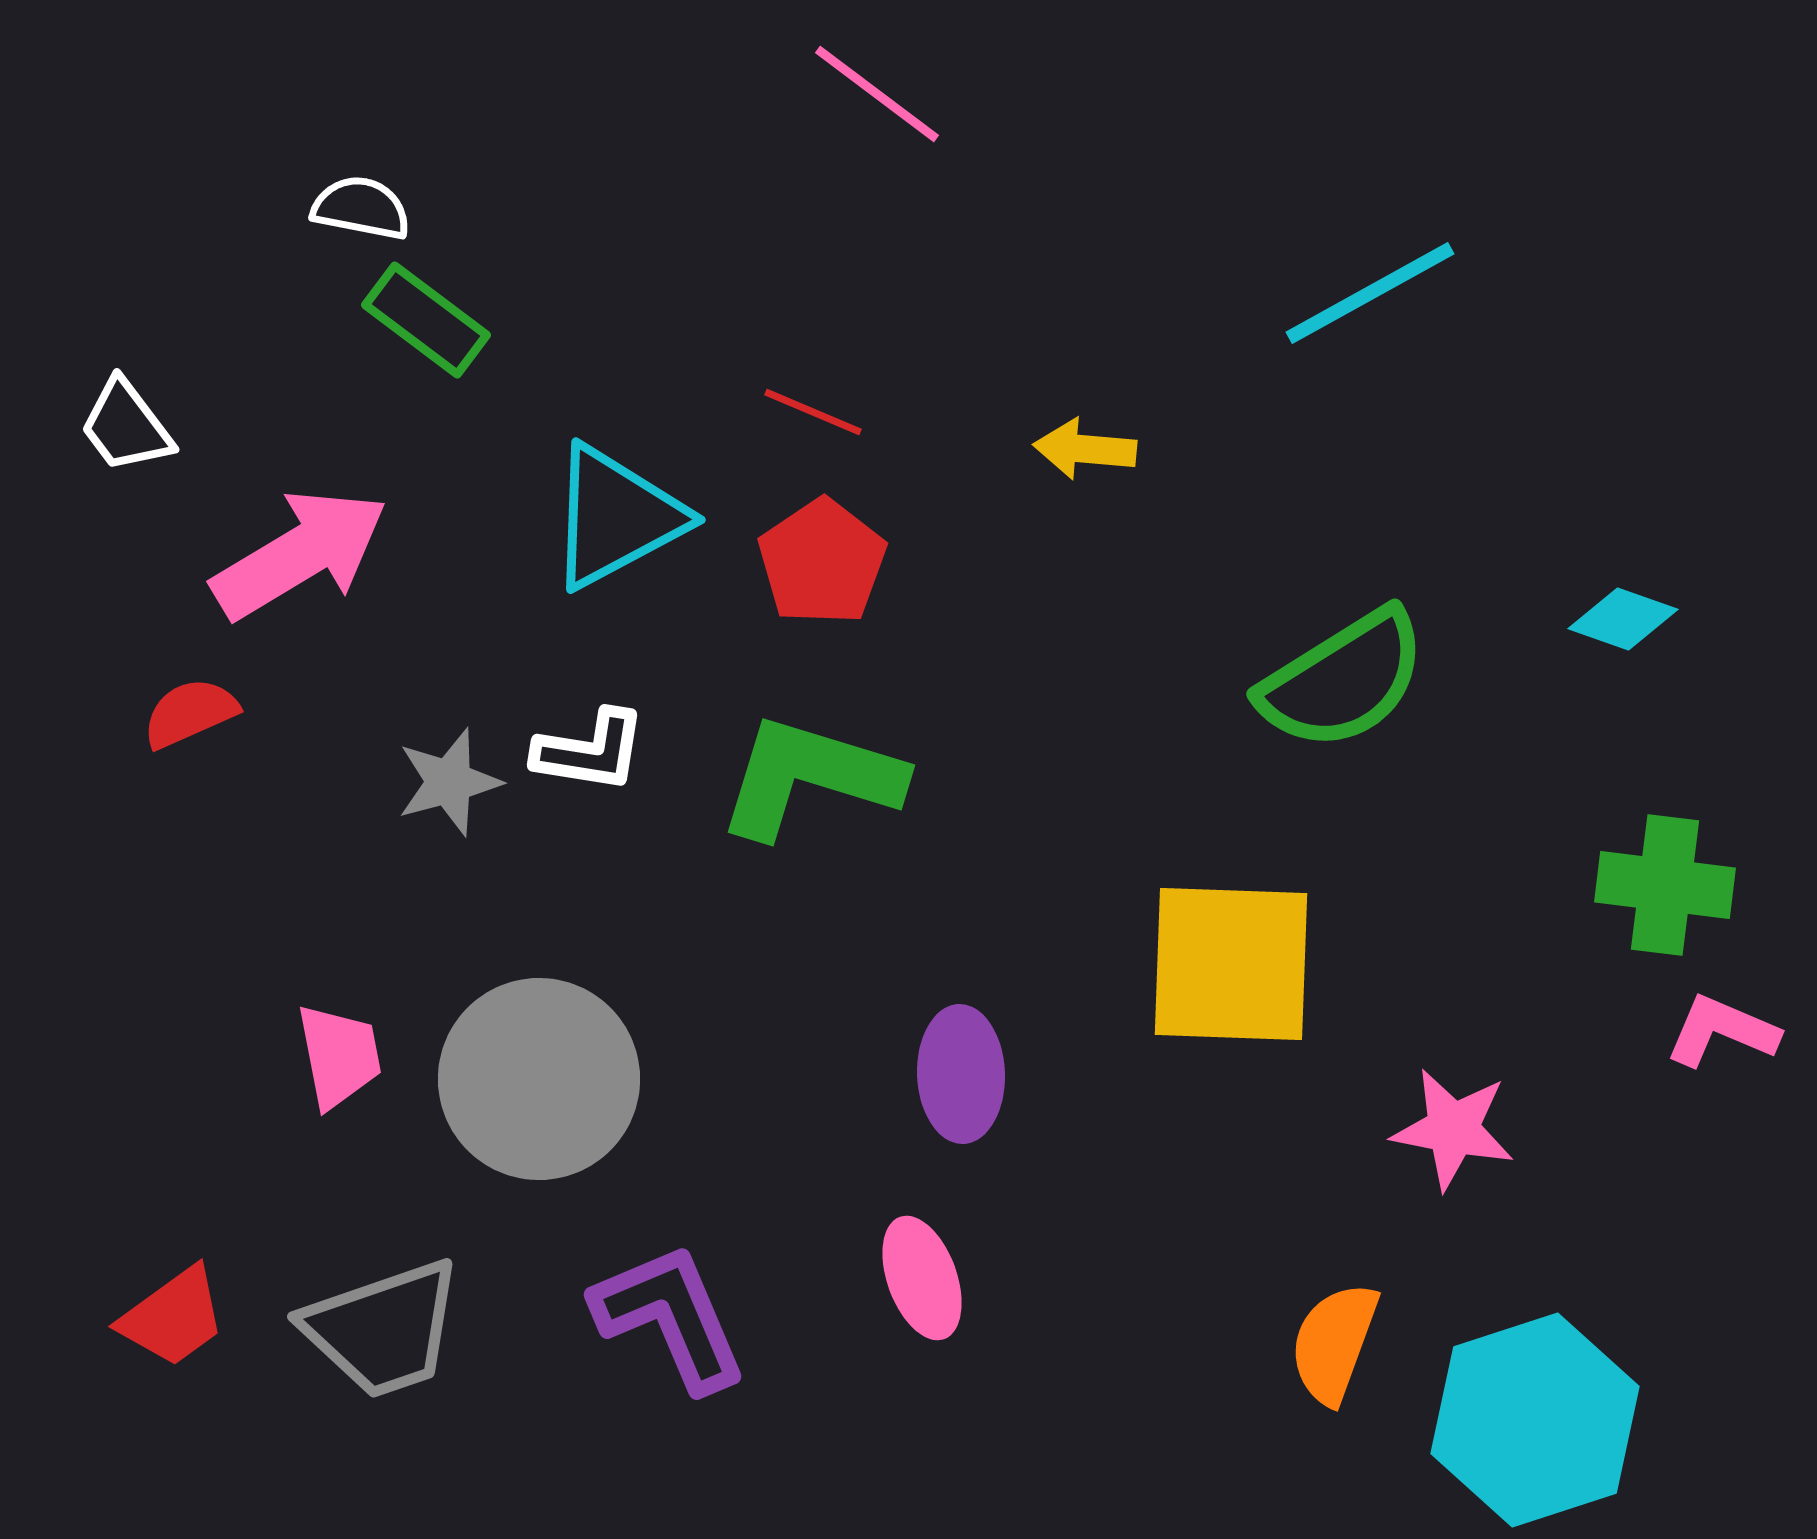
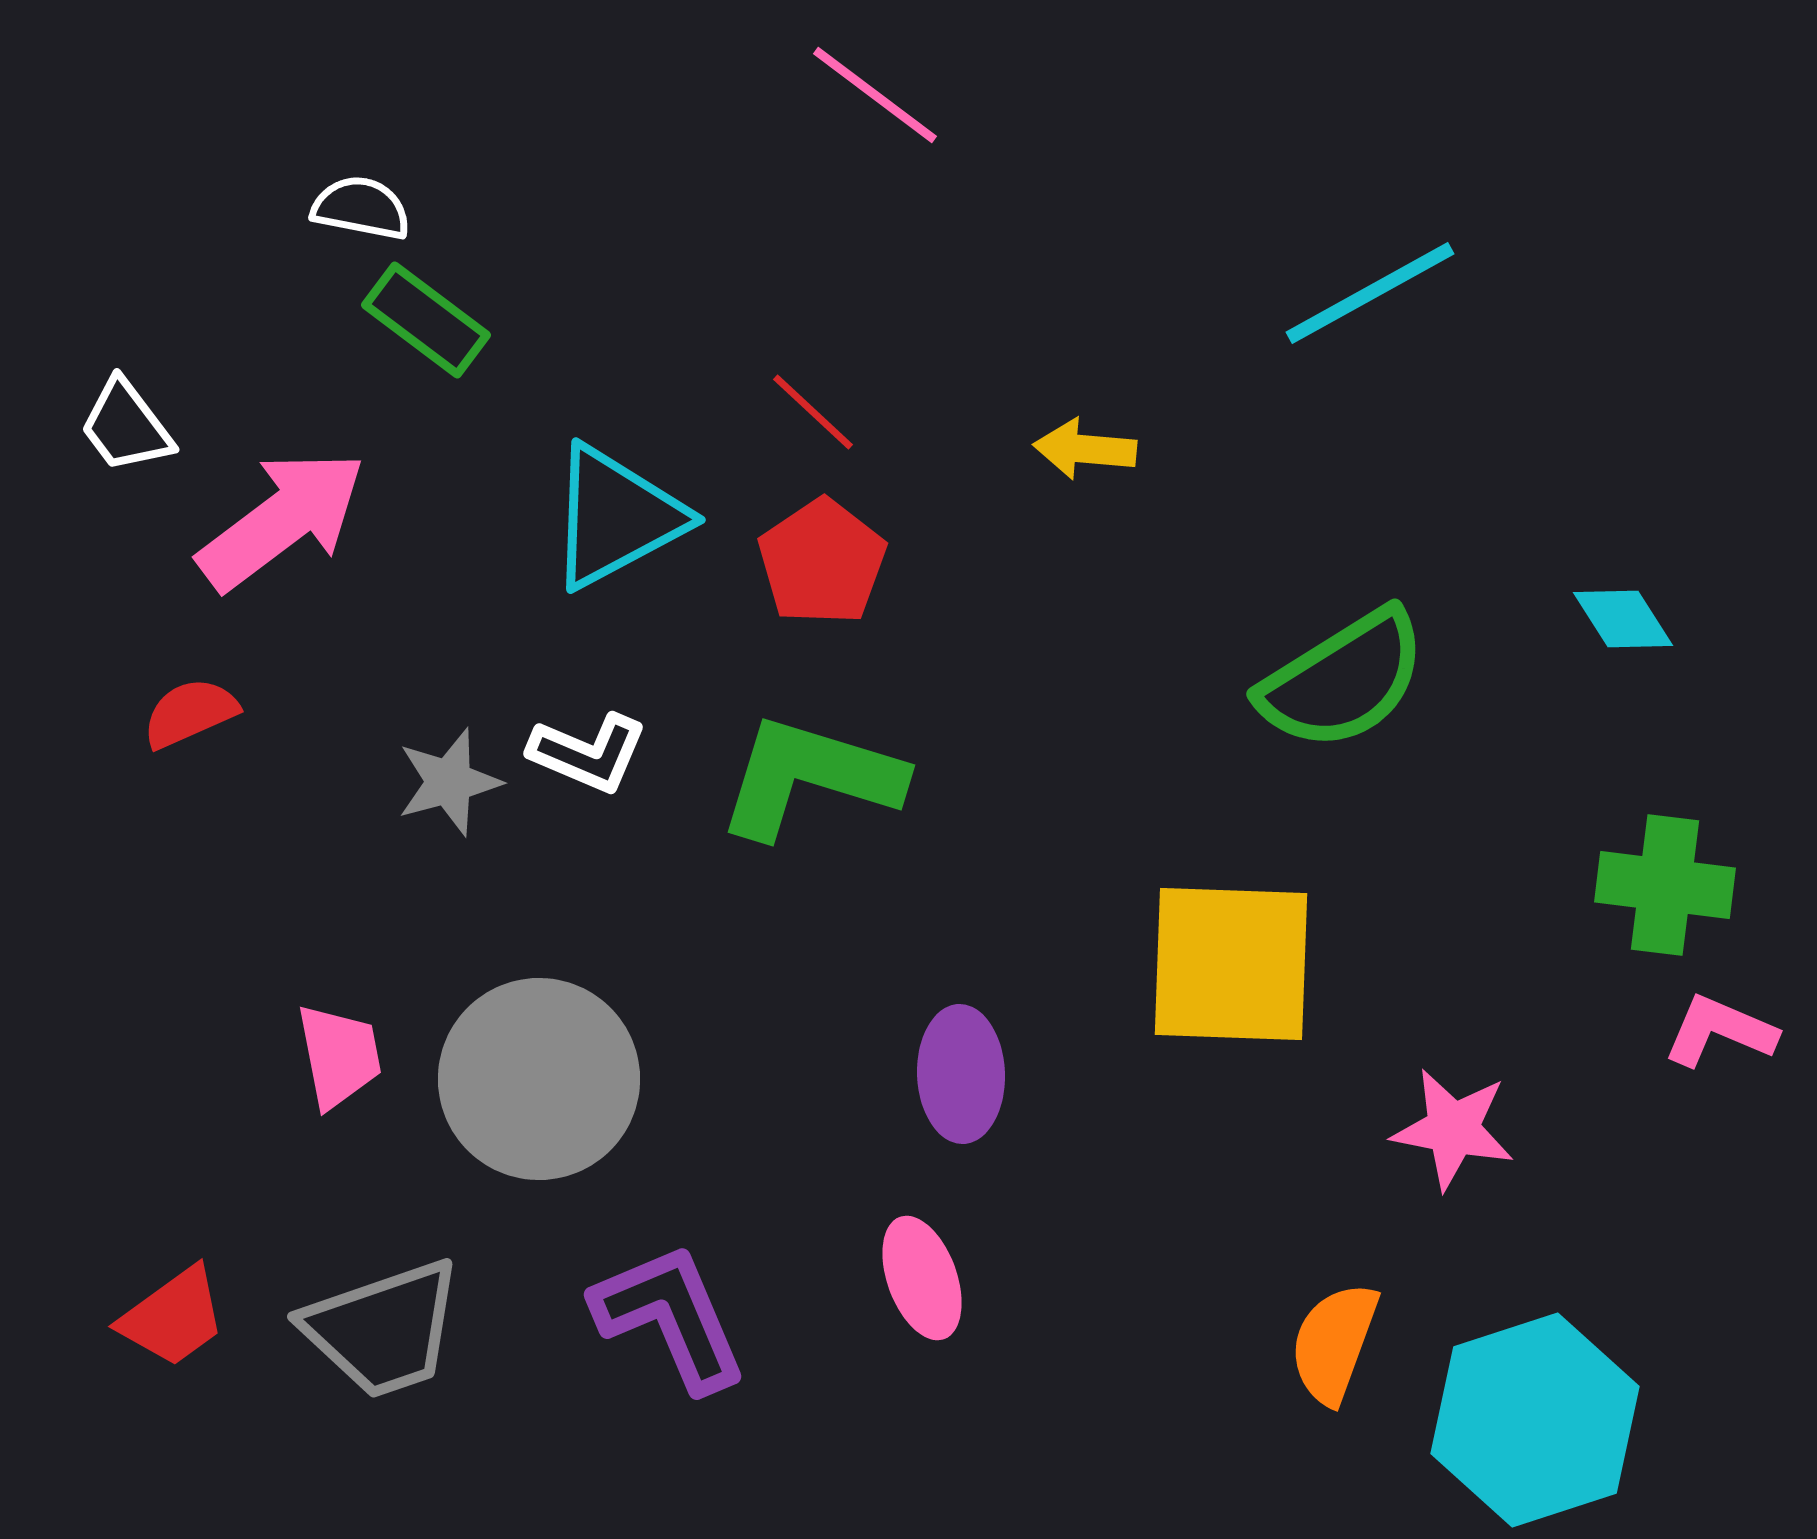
pink line: moved 2 px left, 1 px down
red line: rotated 20 degrees clockwise
pink arrow: moved 18 px left, 34 px up; rotated 6 degrees counterclockwise
cyan diamond: rotated 38 degrees clockwise
white L-shape: moved 2 px left, 2 px down; rotated 14 degrees clockwise
pink L-shape: moved 2 px left
